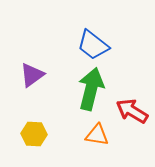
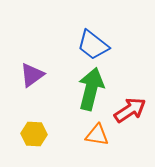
red arrow: moved 2 px left, 1 px up; rotated 116 degrees clockwise
